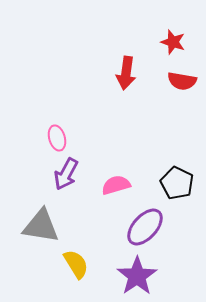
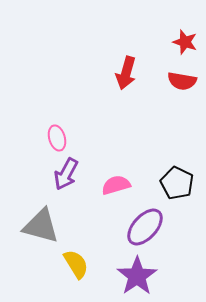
red star: moved 12 px right
red arrow: rotated 8 degrees clockwise
gray triangle: rotated 6 degrees clockwise
